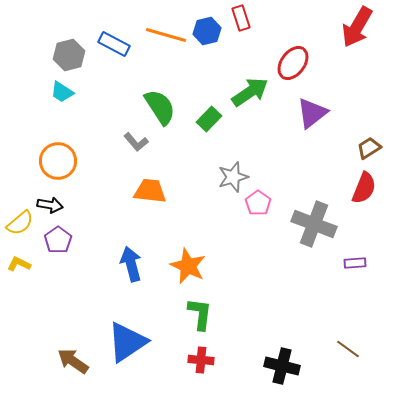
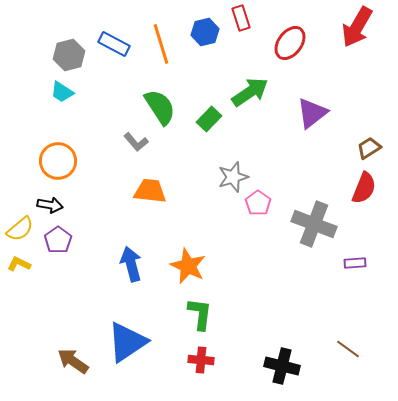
blue hexagon: moved 2 px left, 1 px down
orange line: moved 5 px left, 9 px down; rotated 57 degrees clockwise
red ellipse: moved 3 px left, 20 px up
yellow semicircle: moved 6 px down
